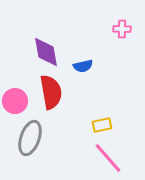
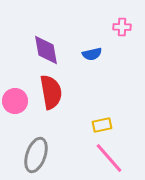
pink cross: moved 2 px up
purple diamond: moved 2 px up
blue semicircle: moved 9 px right, 12 px up
gray ellipse: moved 6 px right, 17 px down
pink line: moved 1 px right
